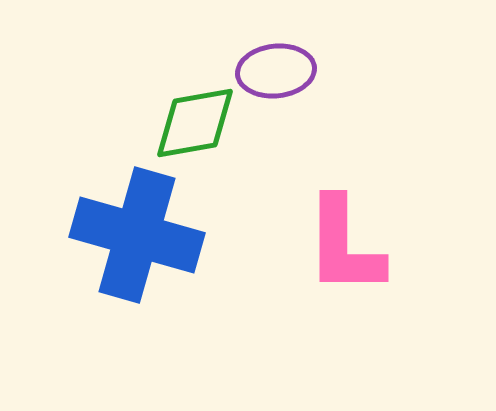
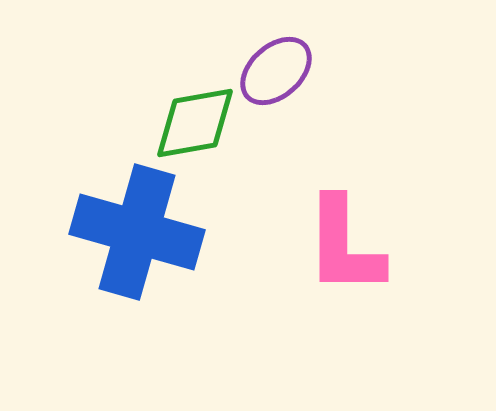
purple ellipse: rotated 36 degrees counterclockwise
blue cross: moved 3 px up
